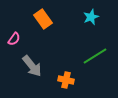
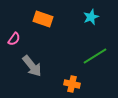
orange rectangle: rotated 36 degrees counterclockwise
orange cross: moved 6 px right, 4 px down
